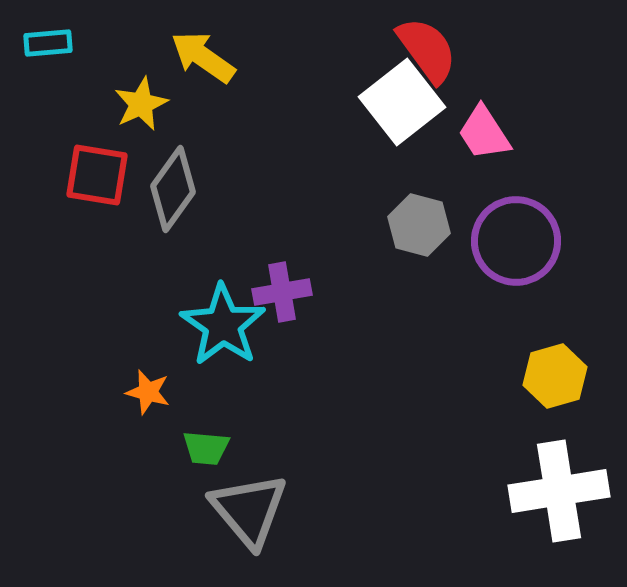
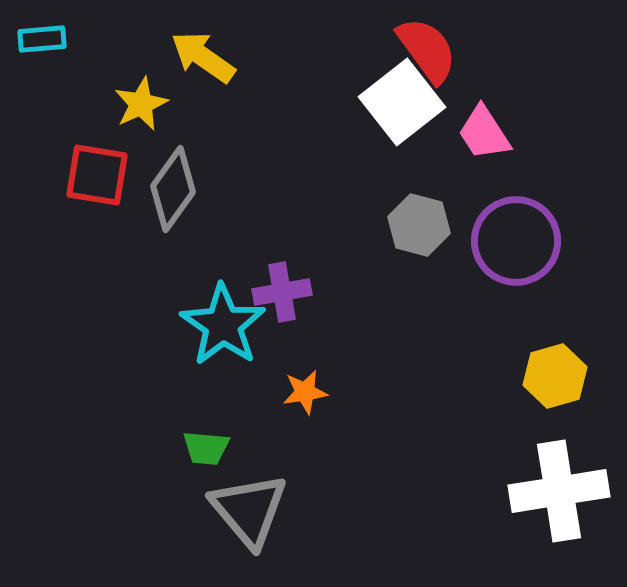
cyan rectangle: moved 6 px left, 4 px up
orange star: moved 157 px right; rotated 24 degrees counterclockwise
